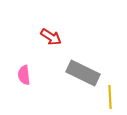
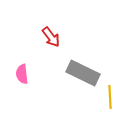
red arrow: rotated 20 degrees clockwise
pink semicircle: moved 2 px left, 1 px up
